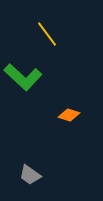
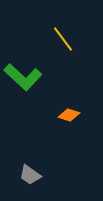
yellow line: moved 16 px right, 5 px down
